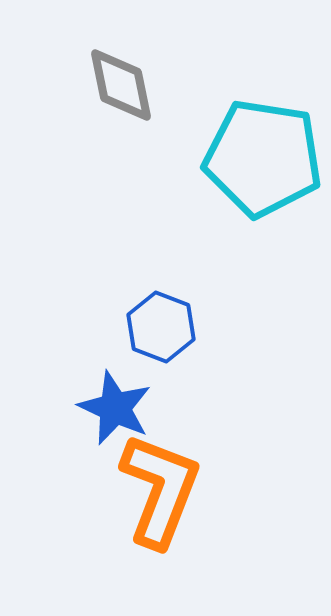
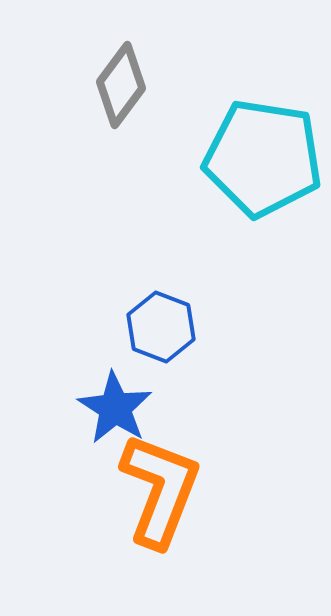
gray diamond: rotated 48 degrees clockwise
blue star: rotated 8 degrees clockwise
